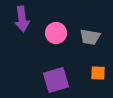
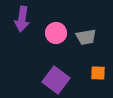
purple arrow: rotated 15 degrees clockwise
gray trapezoid: moved 4 px left; rotated 20 degrees counterclockwise
purple square: rotated 36 degrees counterclockwise
